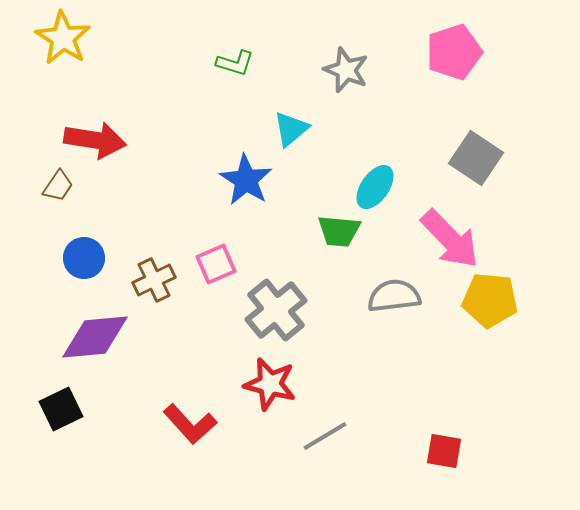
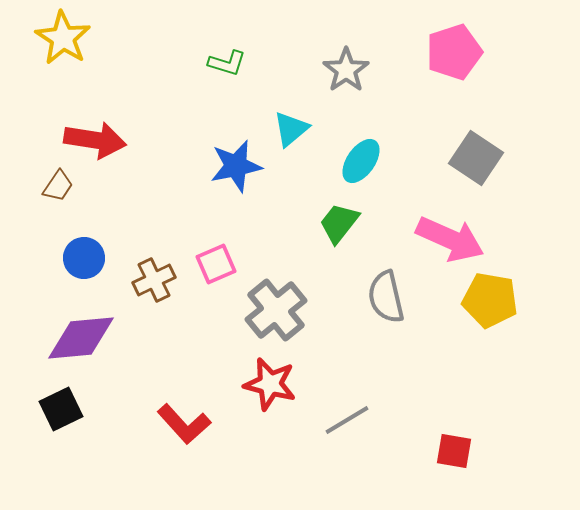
green L-shape: moved 8 px left
gray star: rotated 15 degrees clockwise
blue star: moved 10 px left, 14 px up; rotated 28 degrees clockwise
cyan ellipse: moved 14 px left, 26 px up
green trapezoid: moved 8 px up; rotated 123 degrees clockwise
pink arrow: rotated 22 degrees counterclockwise
gray semicircle: moved 8 px left, 1 px down; rotated 96 degrees counterclockwise
yellow pentagon: rotated 4 degrees clockwise
purple diamond: moved 14 px left, 1 px down
red L-shape: moved 6 px left
gray line: moved 22 px right, 16 px up
red square: moved 10 px right
